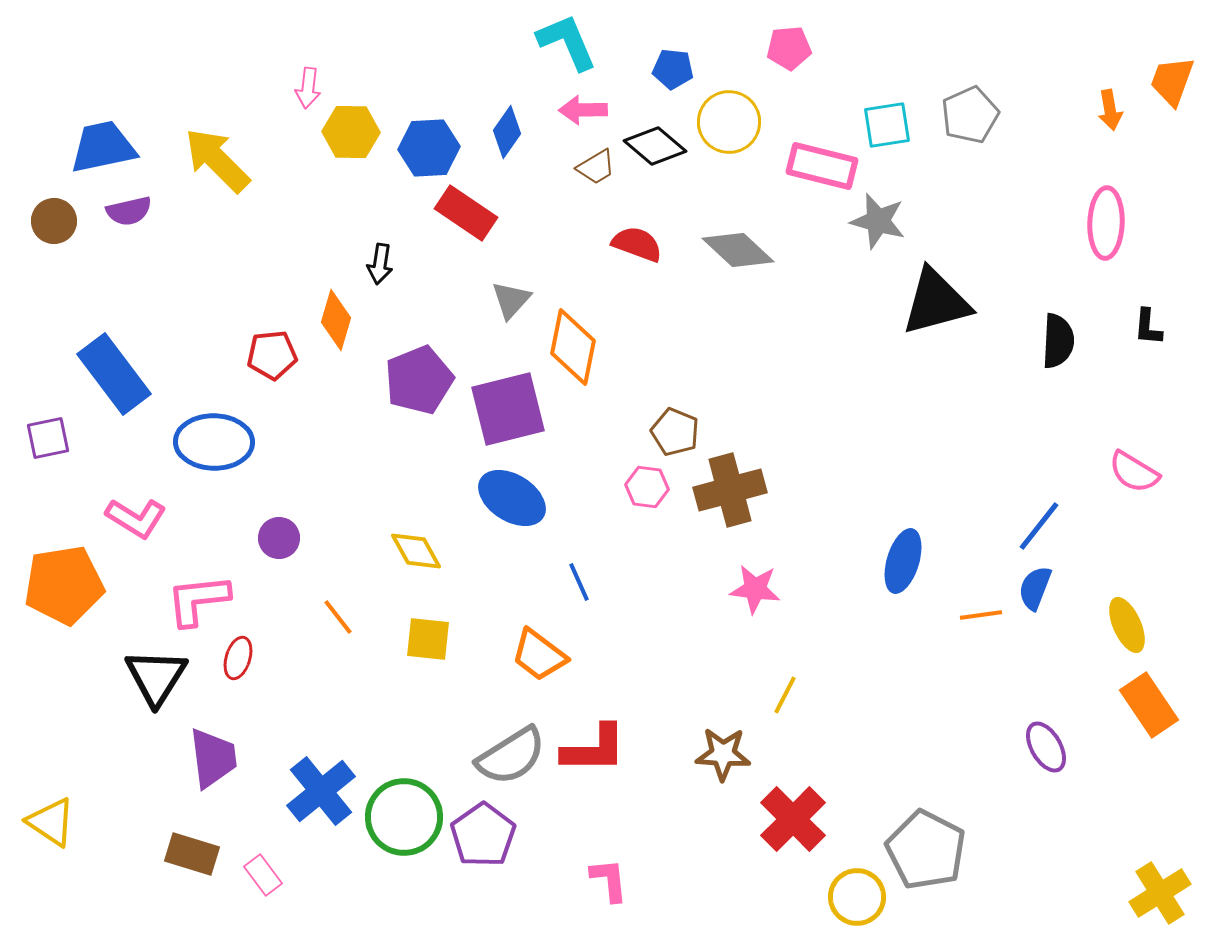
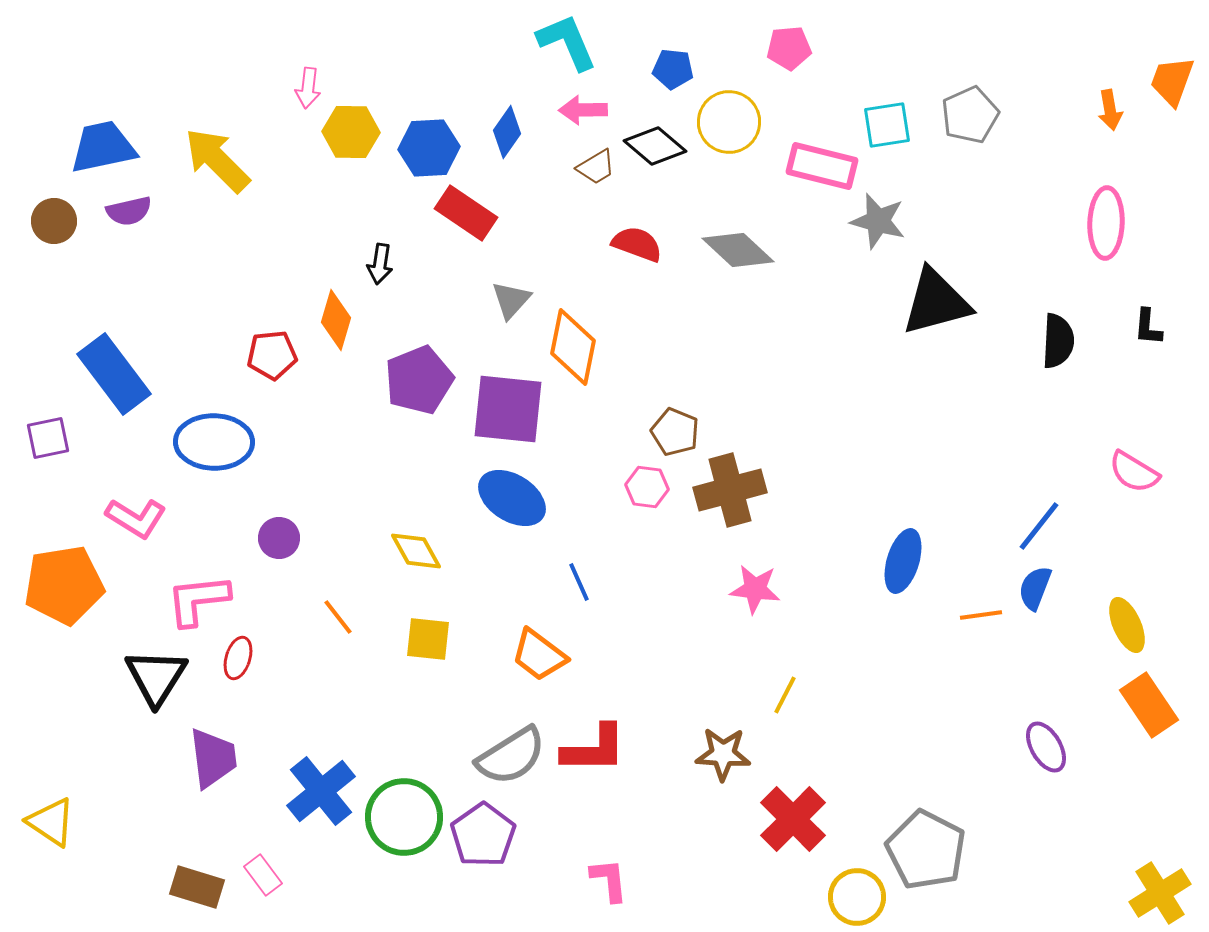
purple square at (508, 409): rotated 20 degrees clockwise
brown rectangle at (192, 854): moved 5 px right, 33 px down
